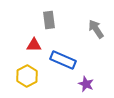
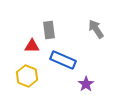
gray rectangle: moved 10 px down
red triangle: moved 2 px left, 1 px down
yellow hexagon: rotated 10 degrees counterclockwise
purple star: rotated 14 degrees clockwise
